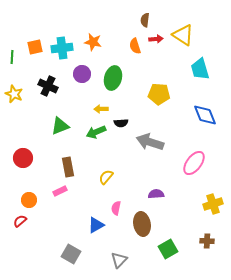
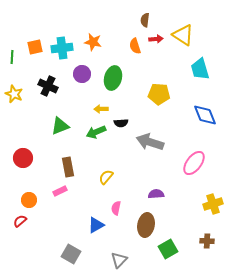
brown ellipse: moved 4 px right, 1 px down; rotated 20 degrees clockwise
